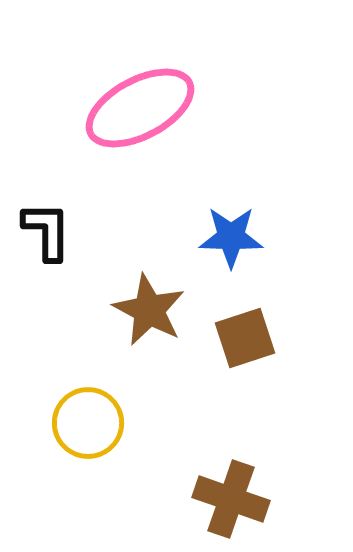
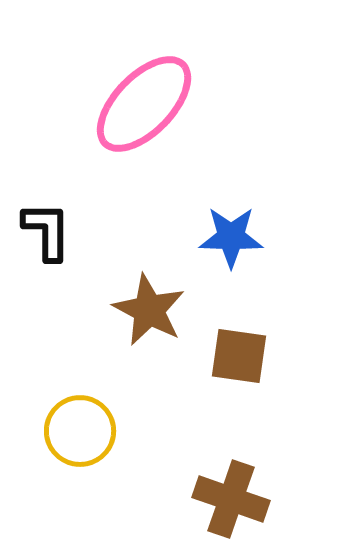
pink ellipse: moved 4 px right, 4 px up; rotated 18 degrees counterclockwise
brown square: moved 6 px left, 18 px down; rotated 26 degrees clockwise
yellow circle: moved 8 px left, 8 px down
